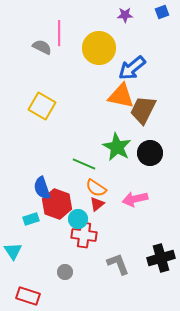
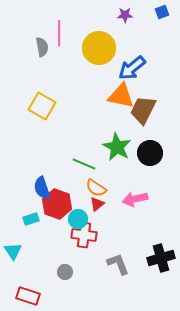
gray semicircle: rotated 54 degrees clockwise
